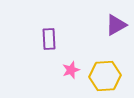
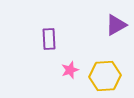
pink star: moved 1 px left
